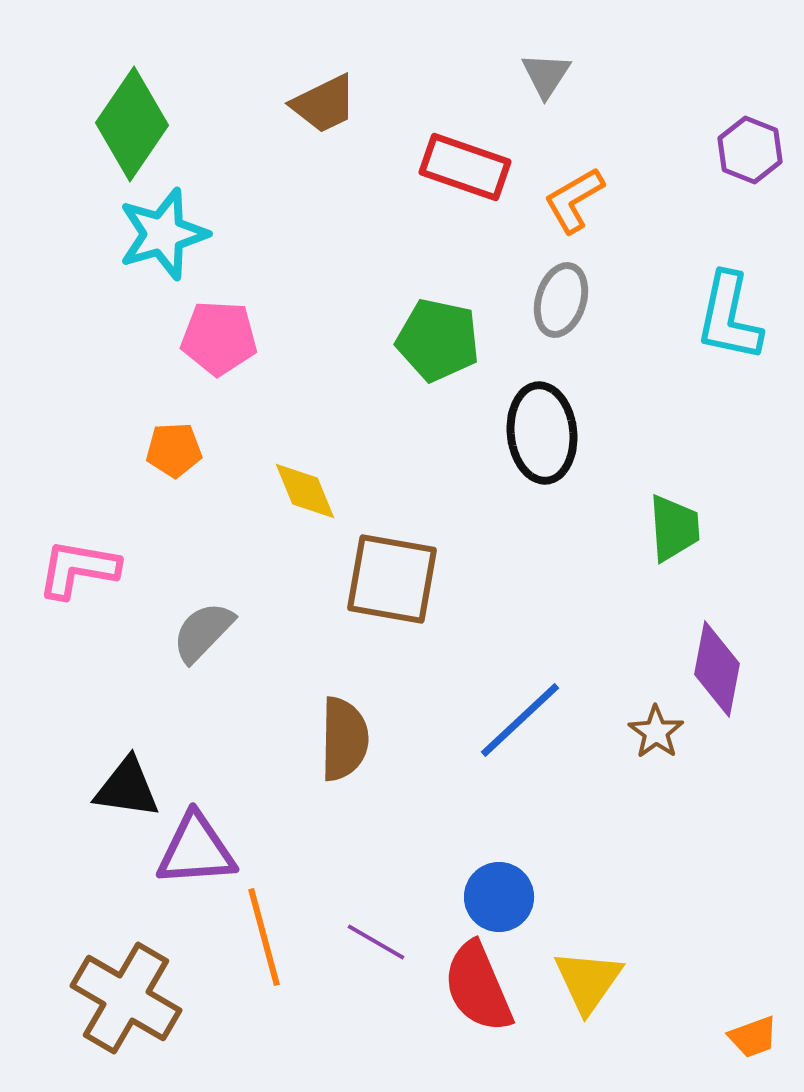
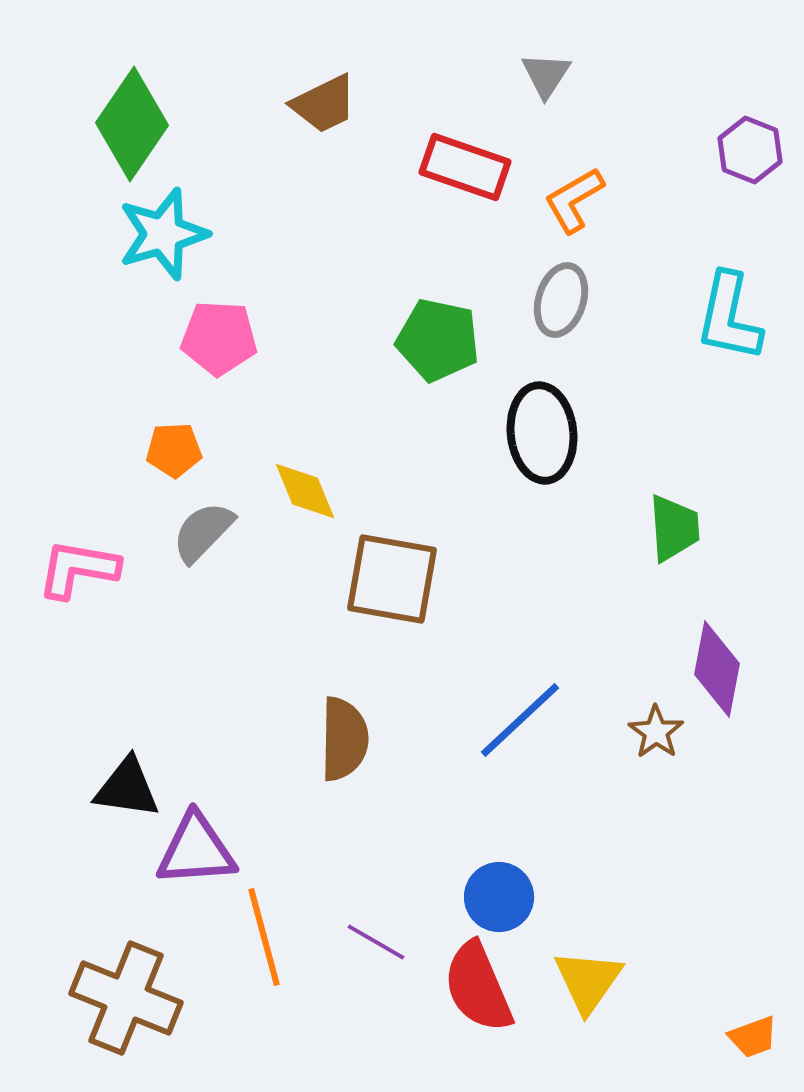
gray semicircle: moved 100 px up
brown cross: rotated 8 degrees counterclockwise
